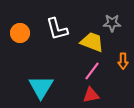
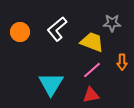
white L-shape: rotated 65 degrees clockwise
orange circle: moved 1 px up
orange arrow: moved 1 px left, 1 px down
pink line: moved 1 px up; rotated 12 degrees clockwise
cyan triangle: moved 10 px right, 3 px up
